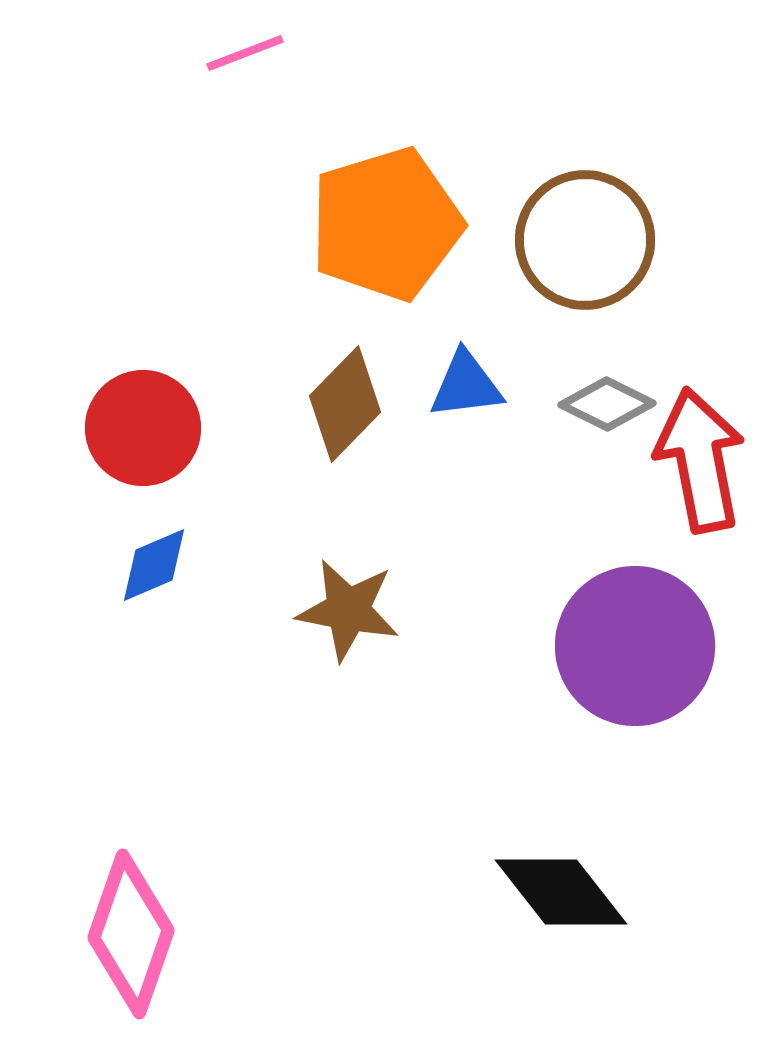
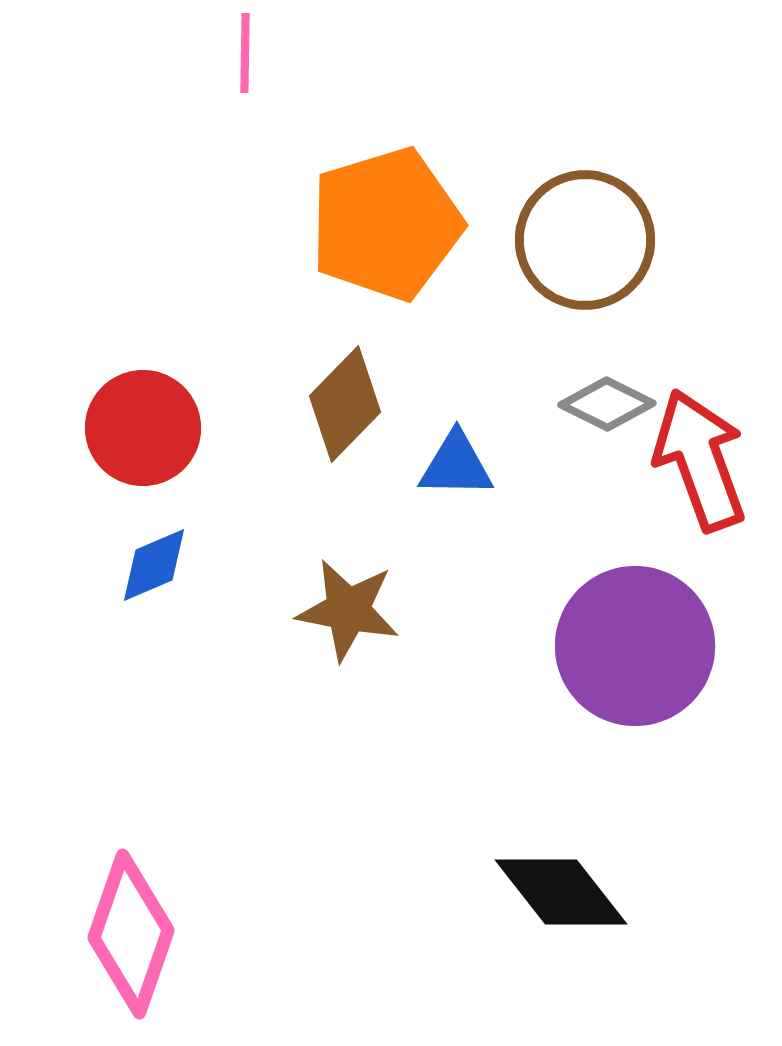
pink line: rotated 68 degrees counterclockwise
blue triangle: moved 10 px left, 80 px down; rotated 8 degrees clockwise
red arrow: rotated 9 degrees counterclockwise
